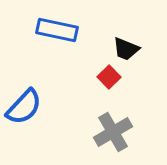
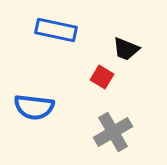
blue rectangle: moved 1 px left
red square: moved 7 px left; rotated 15 degrees counterclockwise
blue semicircle: moved 10 px right; rotated 54 degrees clockwise
